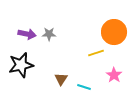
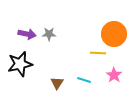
orange circle: moved 2 px down
yellow line: moved 2 px right; rotated 21 degrees clockwise
black star: moved 1 px left, 1 px up
brown triangle: moved 4 px left, 4 px down
cyan line: moved 7 px up
